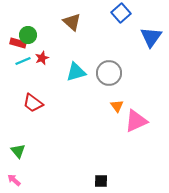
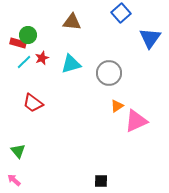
brown triangle: rotated 36 degrees counterclockwise
blue triangle: moved 1 px left, 1 px down
cyan line: moved 1 px right, 1 px down; rotated 21 degrees counterclockwise
cyan triangle: moved 5 px left, 8 px up
orange triangle: rotated 32 degrees clockwise
